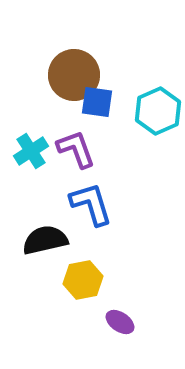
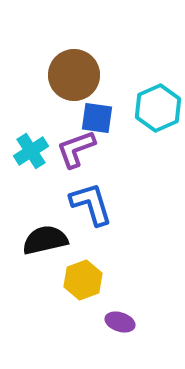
blue square: moved 16 px down
cyan hexagon: moved 3 px up
purple L-shape: rotated 90 degrees counterclockwise
yellow hexagon: rotated 9 degrees counterclockwise
purple ellipse: rotated 16 degrees counterclockwise
